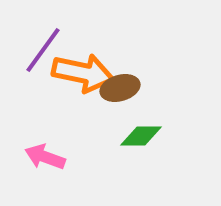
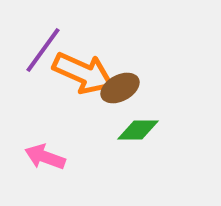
orange arrow: rotated 12 degrees clockwise
brown ellipse: rotated 12 degrees counterclockwise
green diamond: moved 3 px left, 6 px up
